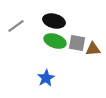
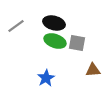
black ellipse: moved 2 px down
brown triangle: moved 21 px down
